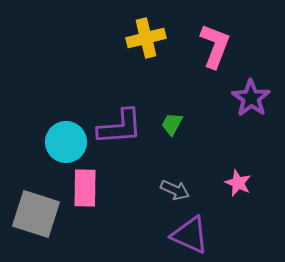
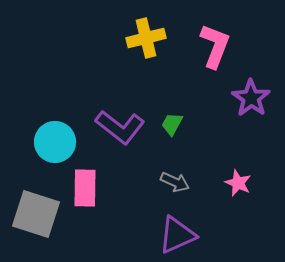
purple L-shape: rotated 42 degrees clockwise
cyan circle: moved 11 px left
gray arrow: moved 8 px up
purple triangle: moved 13 px left; rotated 48 degrees counterclockwise
